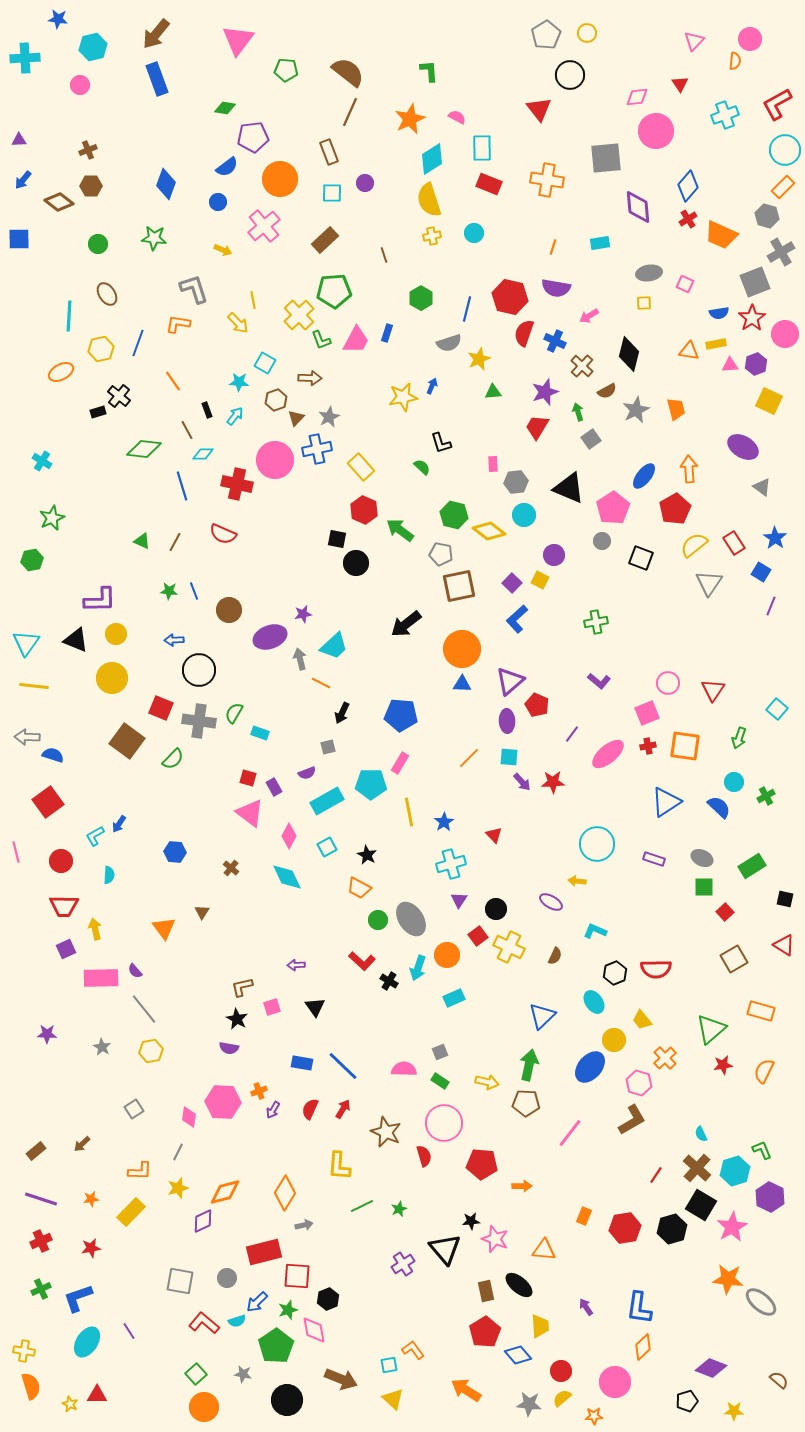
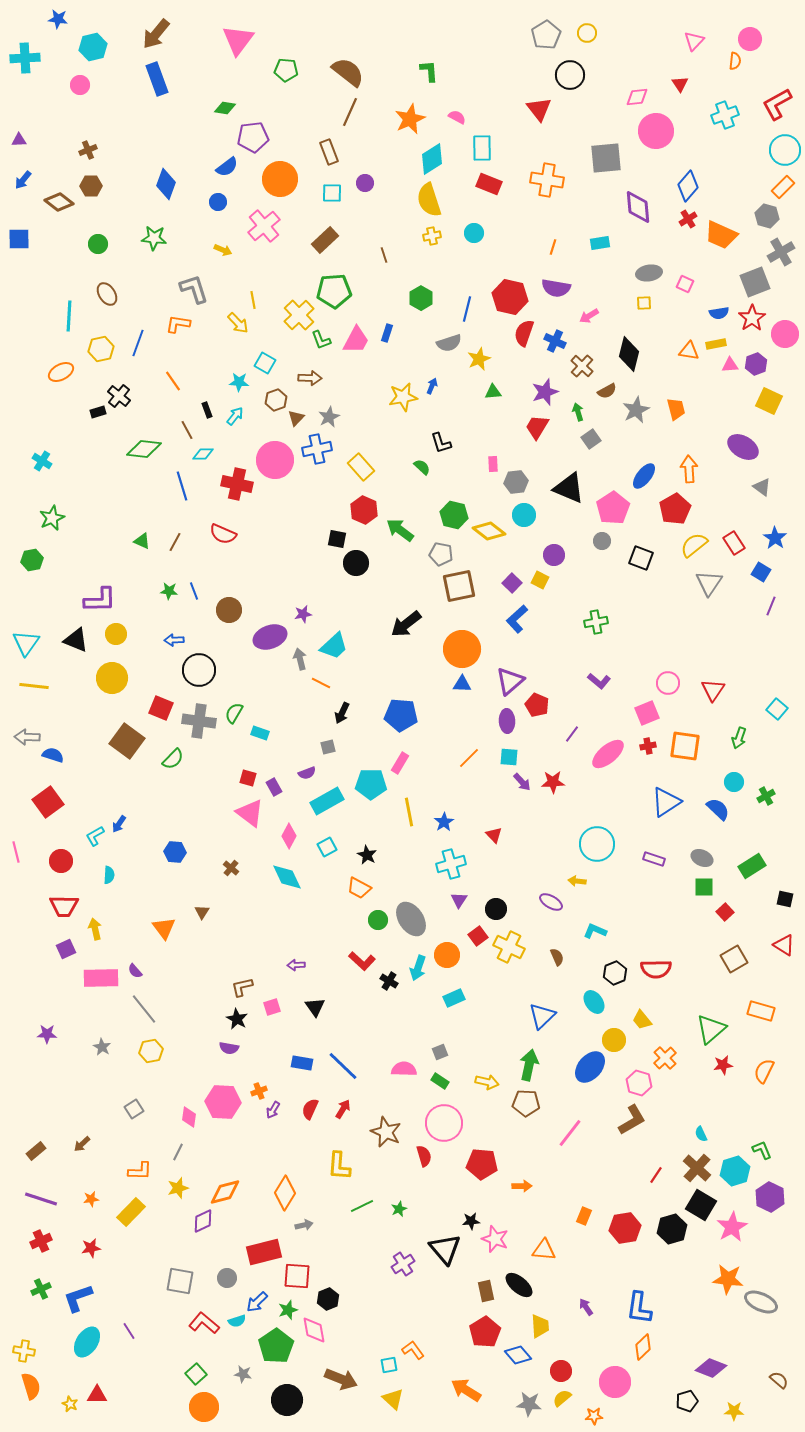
blue semicircle at (719, 807): moved 1 px left, 2 px down
brown semicircle at (555, 956): moved 2 px right, 1 px down; rotated 48 degrees counterclockwise
gray ellipse at (761, 1302): rotated 16 degrees counterclockwise
